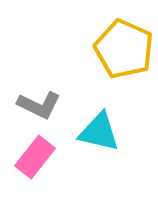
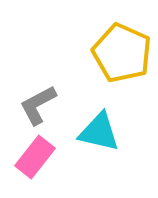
yellow pentagon: moved 2 px left, 4 px down
gray L-shape: moved 1 px left; rotated 126 degrees clockwise
